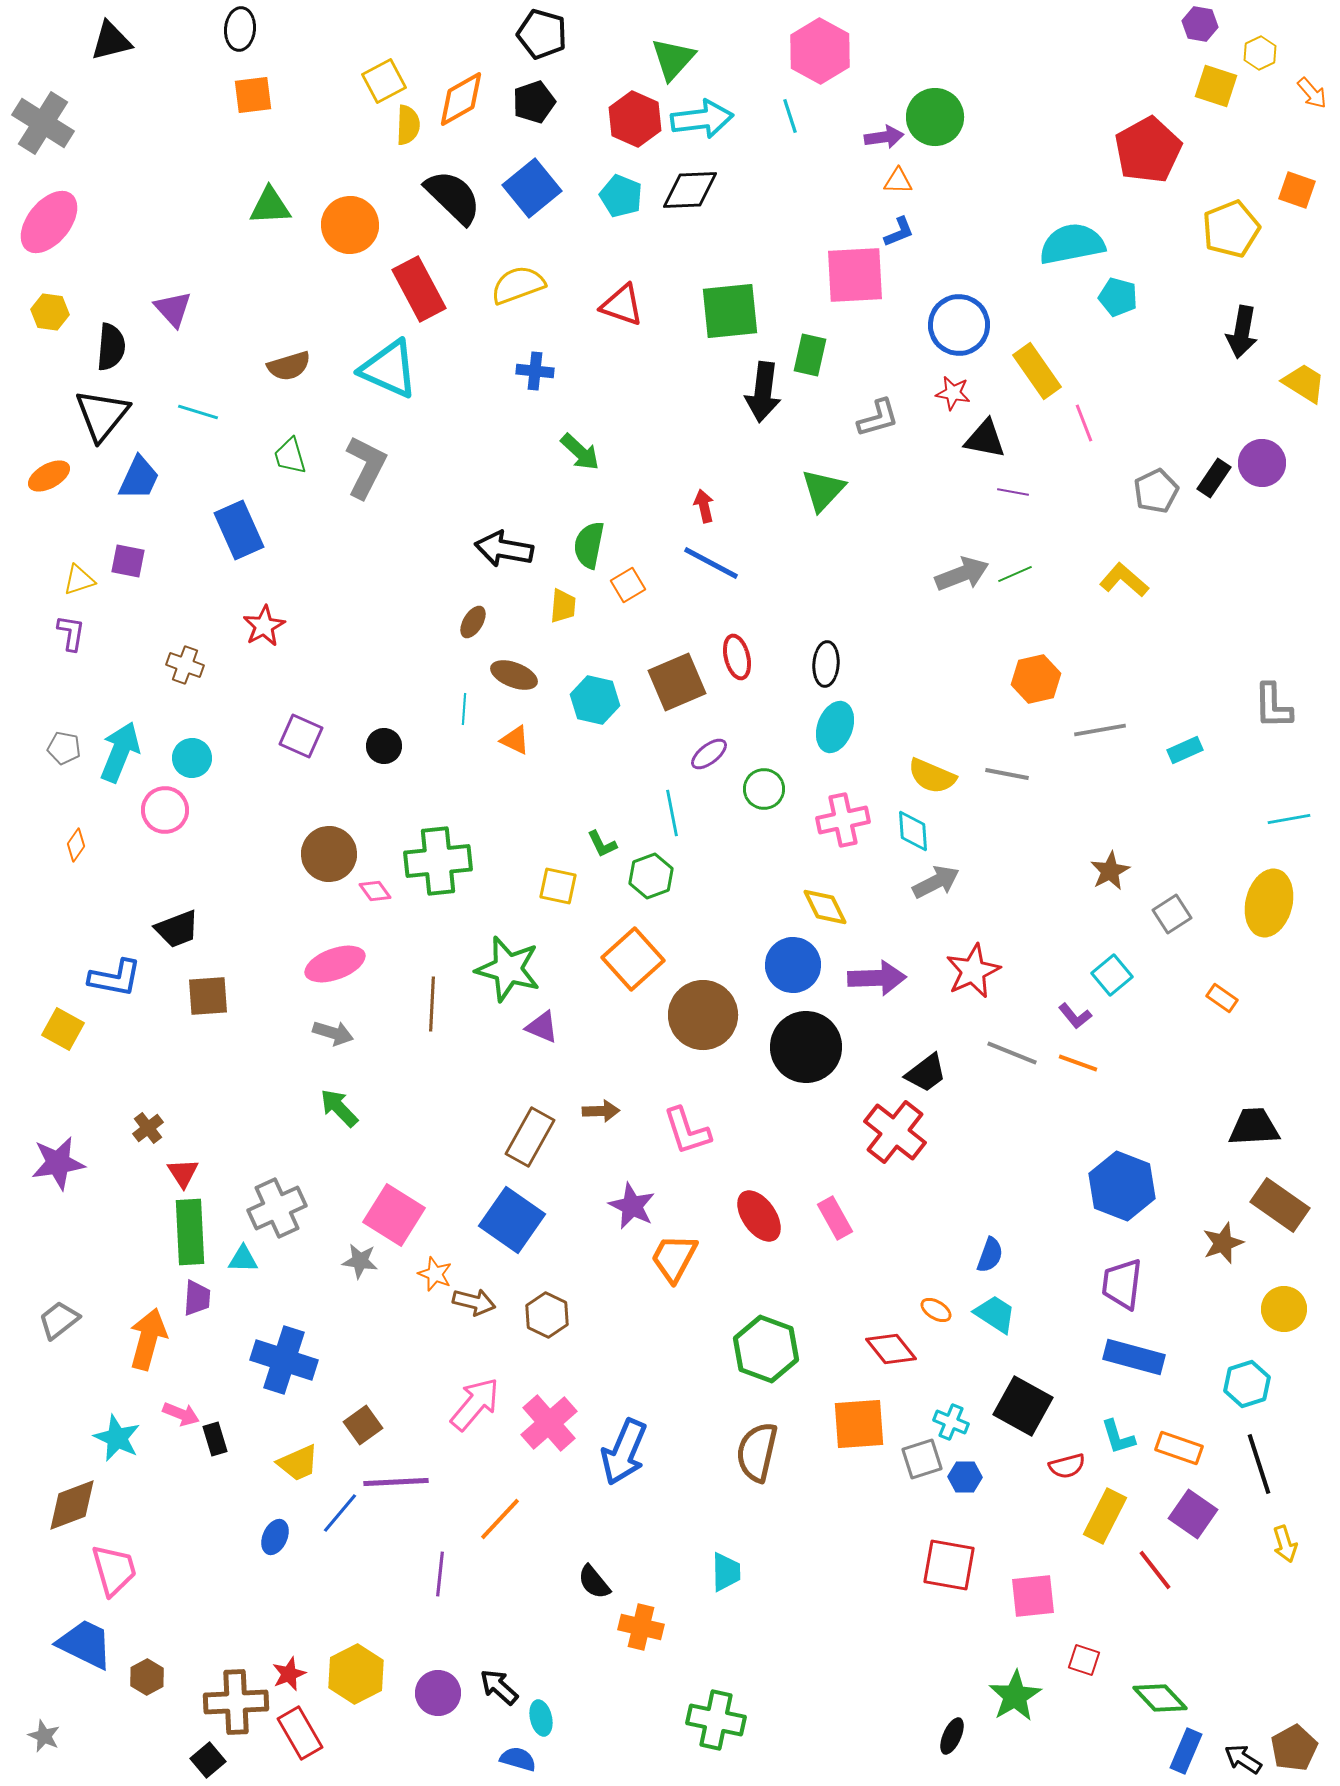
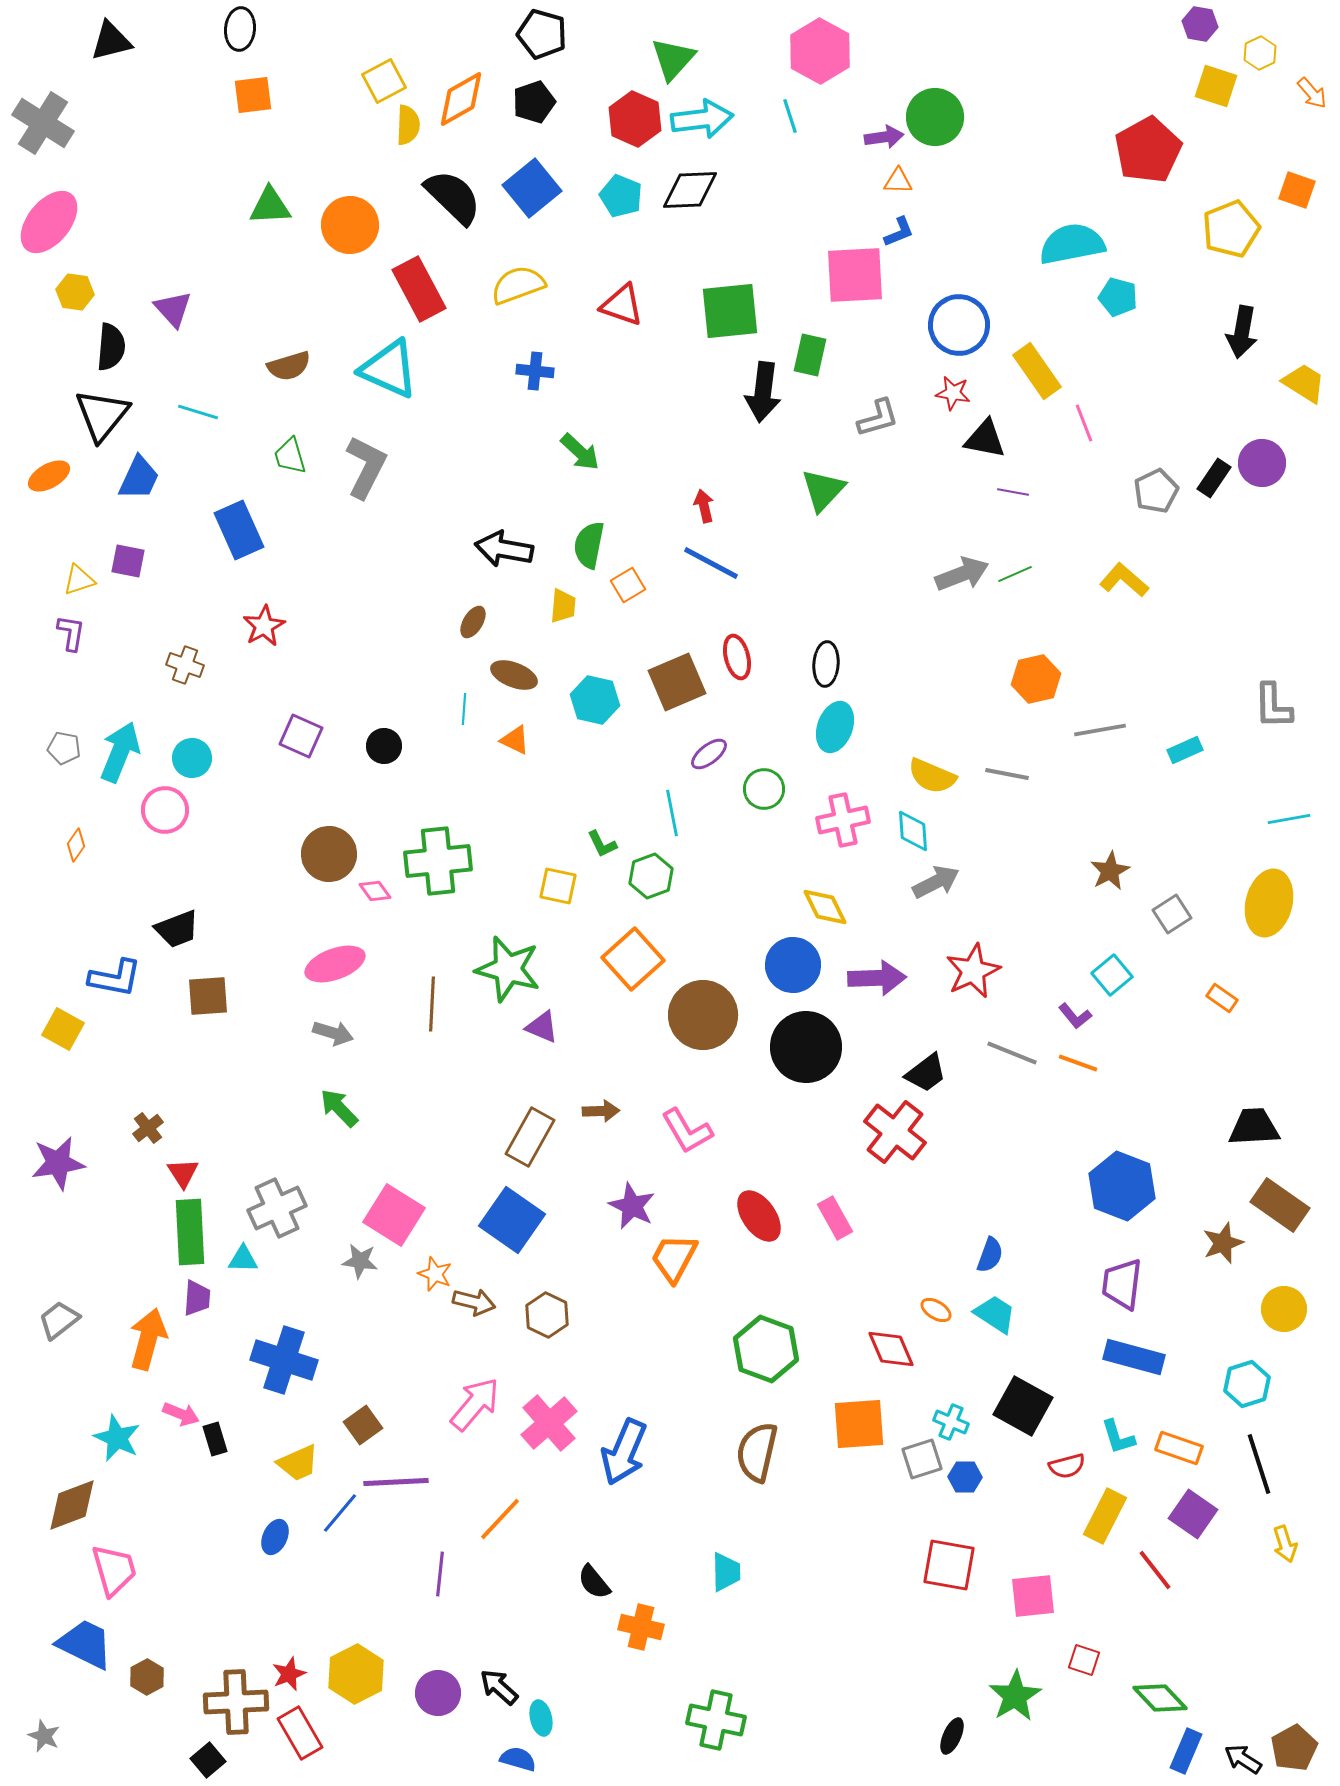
yellow hexagon at (50, 312): moved 25 px right, 20 px up
pink L-shape at (687, 1131): rotated 12 degrees counterclockwise
red diamond at (891, 1349): rotated 15 degrees clockwise
